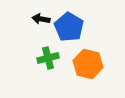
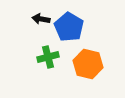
green cross: moved 1 px up
